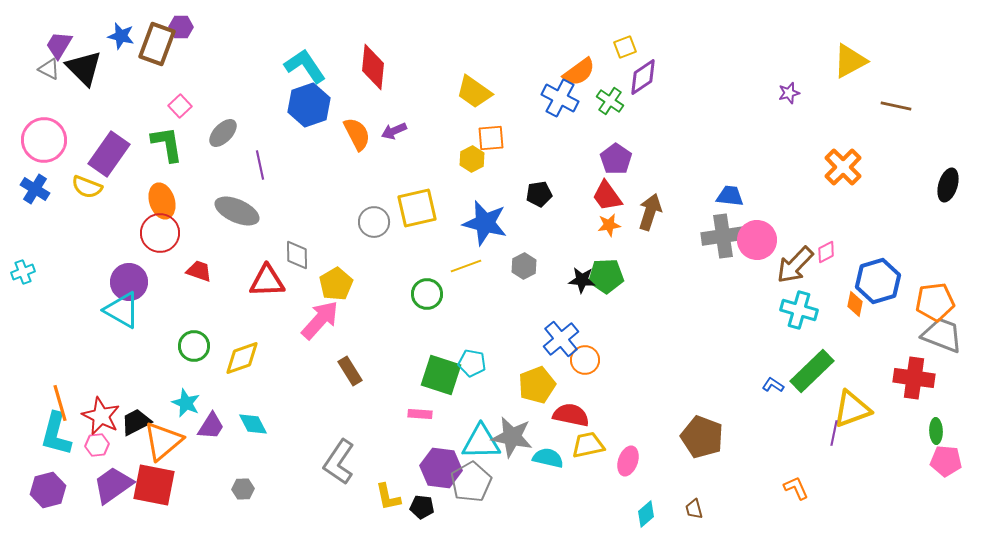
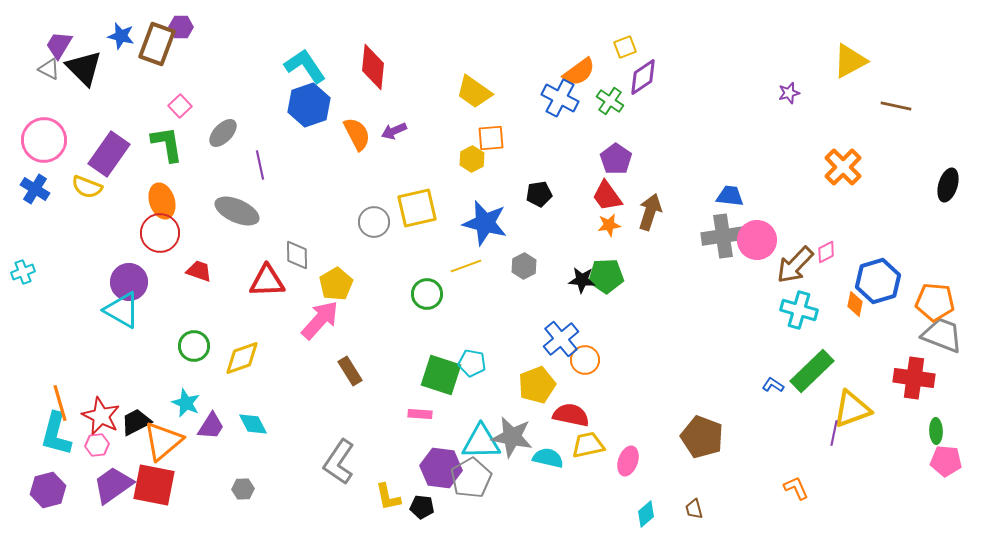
orange pentagon at (935, 302): rotated 12 degrees clockwise
gray pentagon at (471, 482): moved 4 px up
